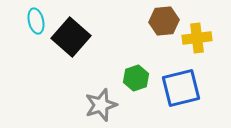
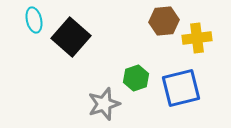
cyan ellipse: moved 2 px left, 1 px up
gray star: moved 3 px right, 1 px up
